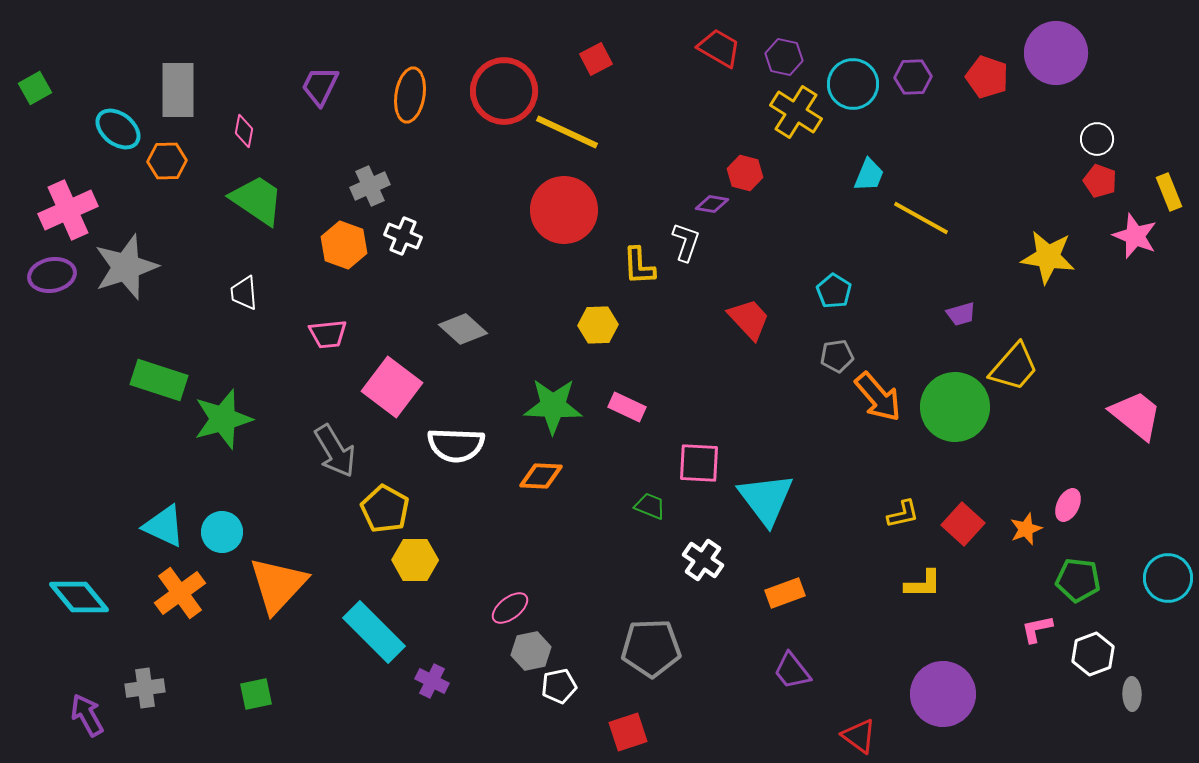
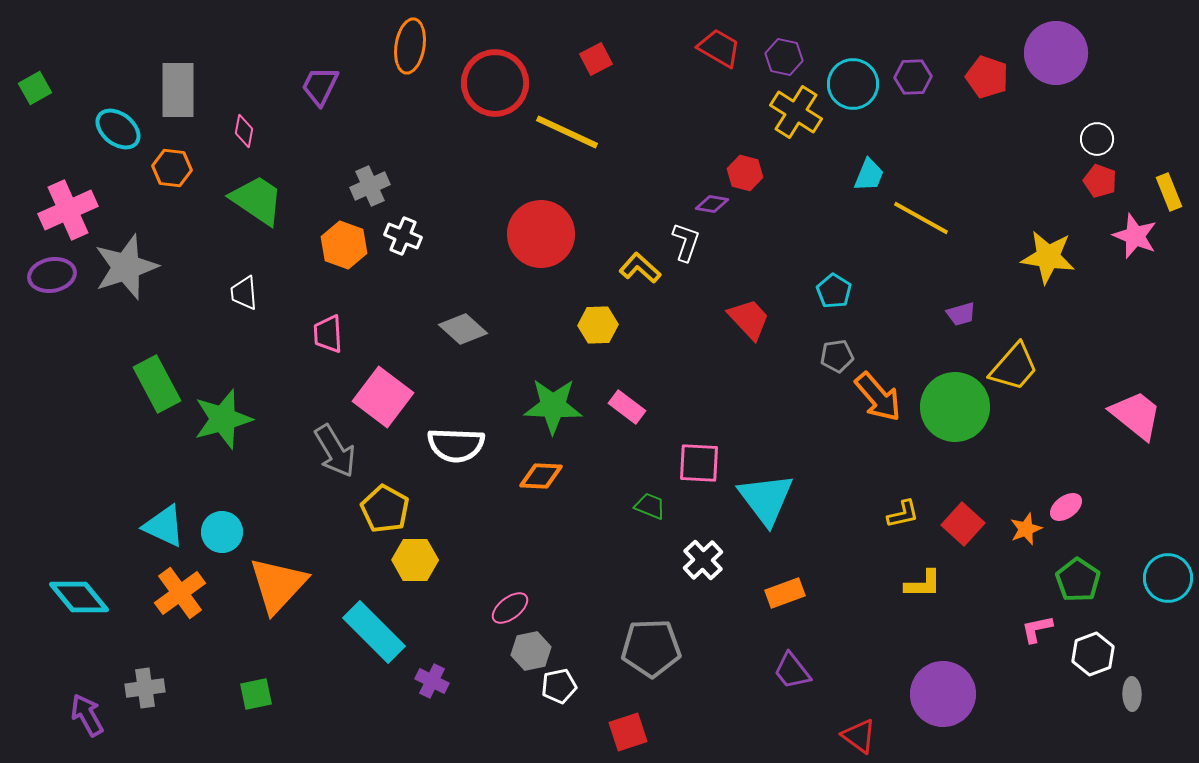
red circle at (504, 91): moved 9 px left, 8 px up
orange ellipse at (410, 95): moved 49 px up
orange hexagon at (167, 161): moved 5 px right, 7 px down; rotated 9 degrees clockwise
red circle at (564, 210): moved 23 px left, 24 px down
yellow L-shape at (639, 266): moved 1 px right, 2 px down; rotated 135 degrees clockwise
pink trapezoid at (328, 334): rotated 93 degrees clockwise
green rectangle at (159, 380): moved 2 px left, 4 px down; rotated 44 degrees clockwise
pink square at (392, 387): moved 9 px left, 10 px down
pink rectangle at (627, 407): rotated 12 degrees clockwise
pink ellipse at (1068, 505): moved 2 px left, 2 px down; rotated 28 degrees clockwise
white cross at (703, 560): rotated 12 degrees clockwise
green pentagon at (1078, 580): rotated 27 degrees clockwise
